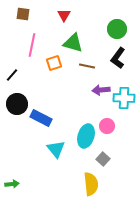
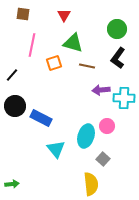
black circle: moved 2 px left, 2 px down
